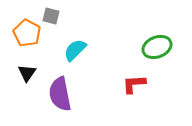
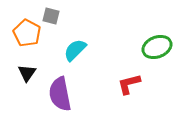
red L-shape: moved 5 px left; rotated 10 degrees counterclockwise
